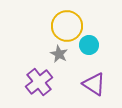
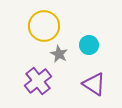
yellow circle: moved 23 px left
purple cross: moved 1 px left, 1 px up
